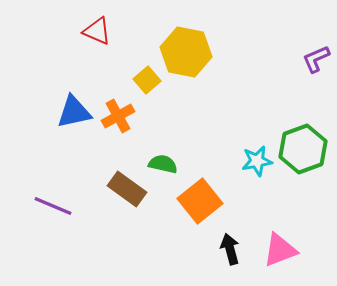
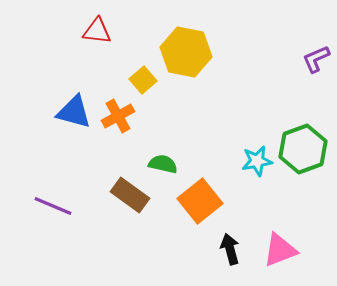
red triangle: rotated 16 degrees counterclockwise
yellow square: moved 4 px left
blue triangle: rotated 27 degrees clockwise
brown rectangle: moved 3 px right, 6 px down
